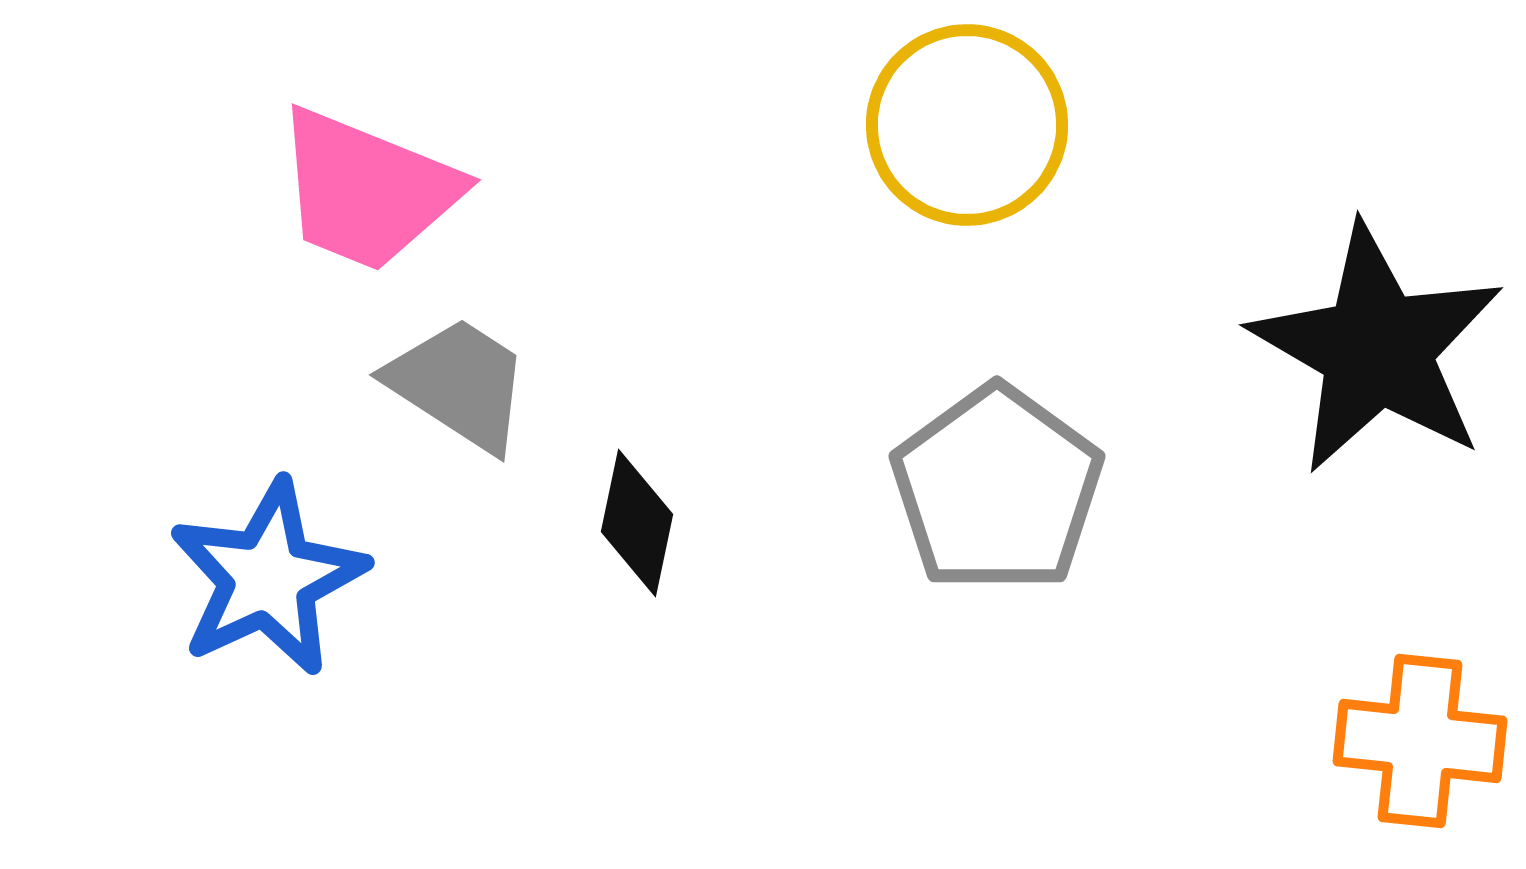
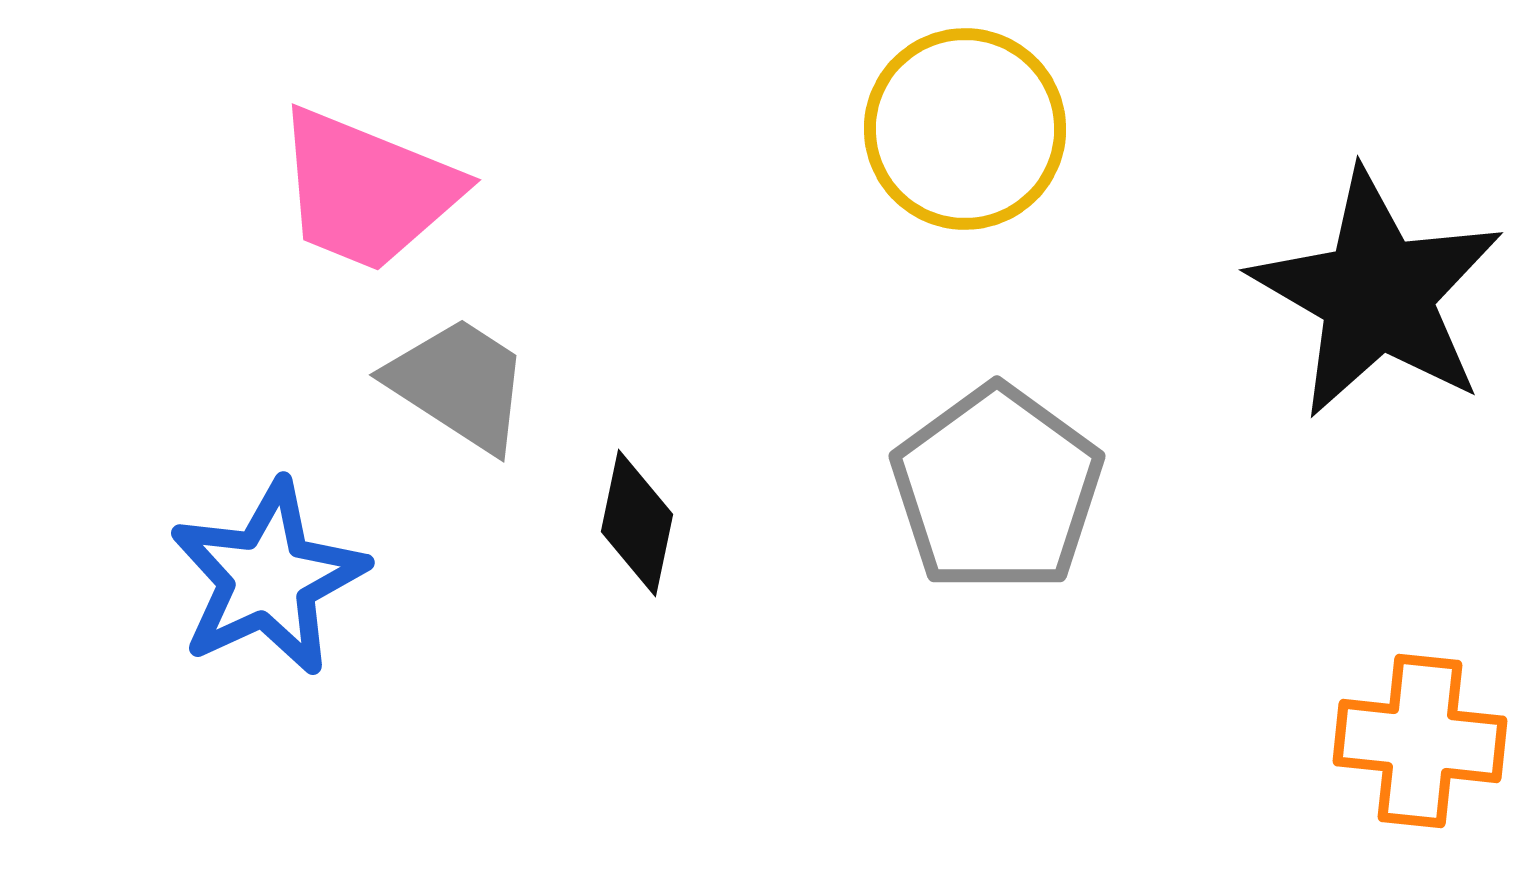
yellow circle: moved 2 px left, 4 px down
black star: moved 55 px up
